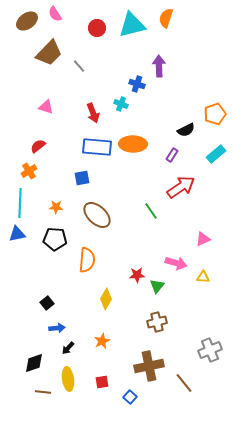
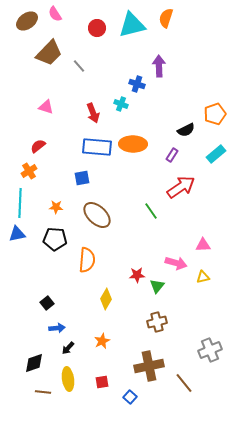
pink triangle at (203, 239): moved 6 px down; rotated 21 degrees clockwise
yellow triangle at (203, 277): rotated 16 degrees counterclockwise
